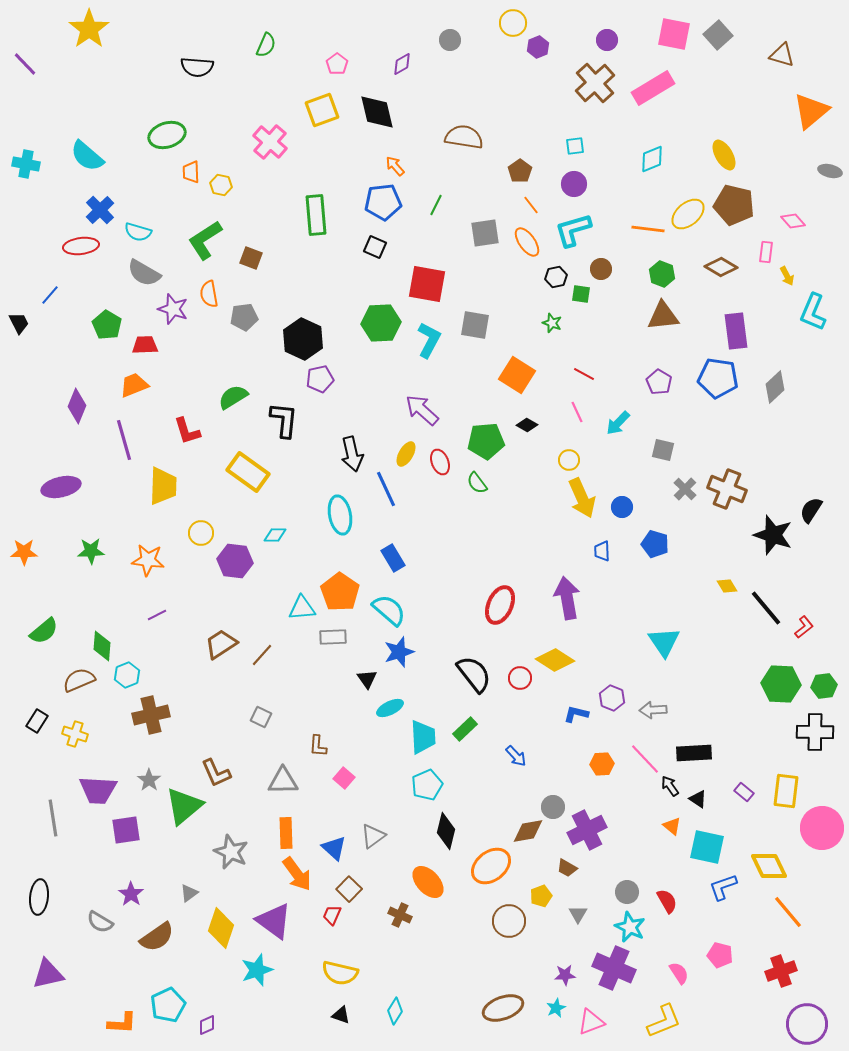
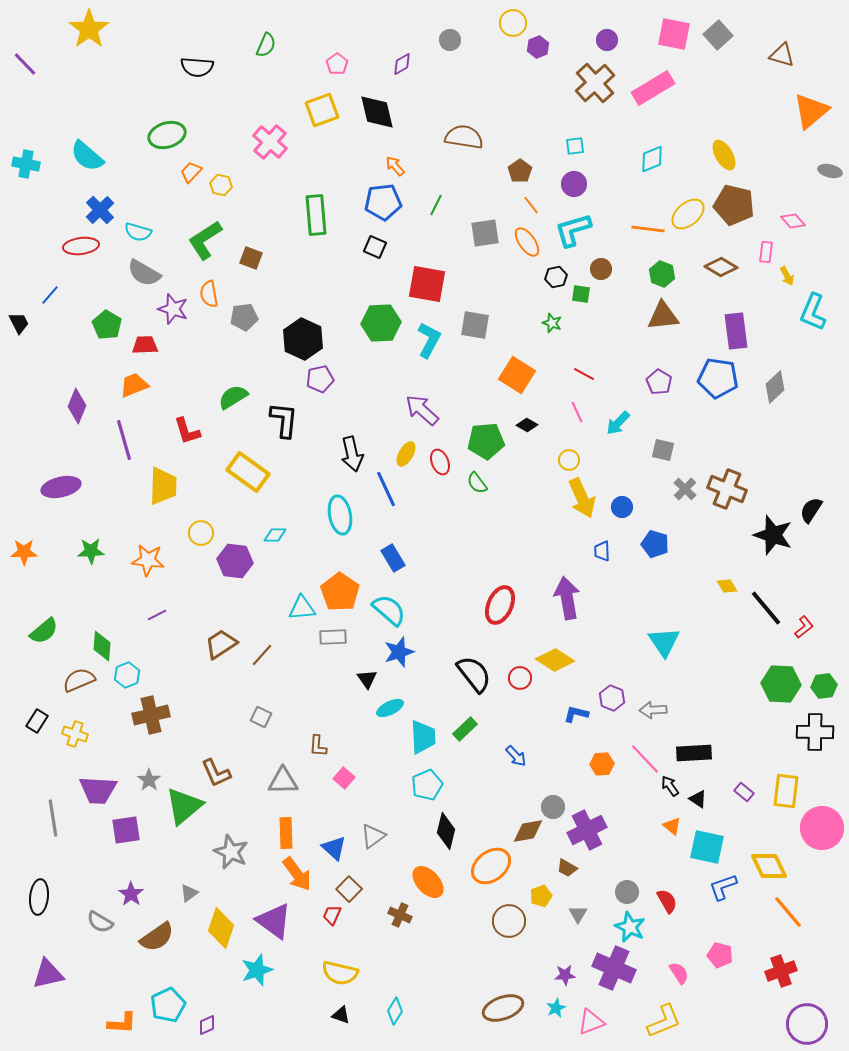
orange trapezoid at (191, 172): rotated 45 degrees clockwise
